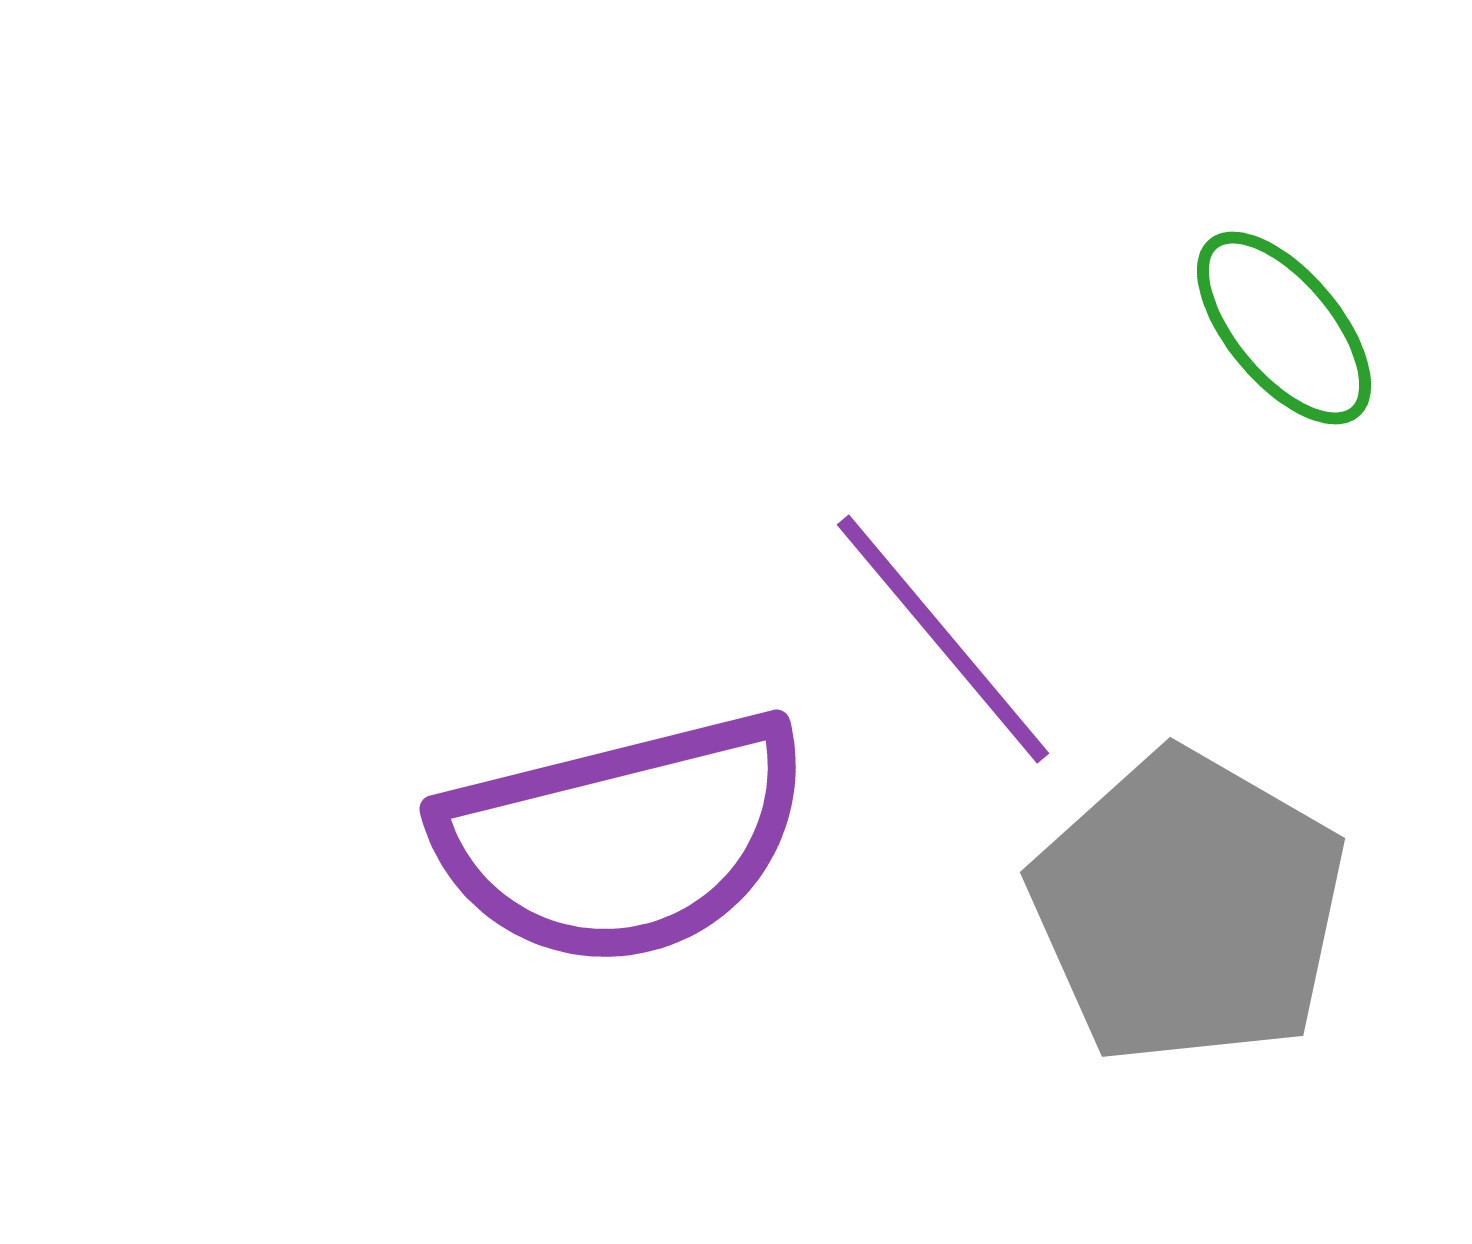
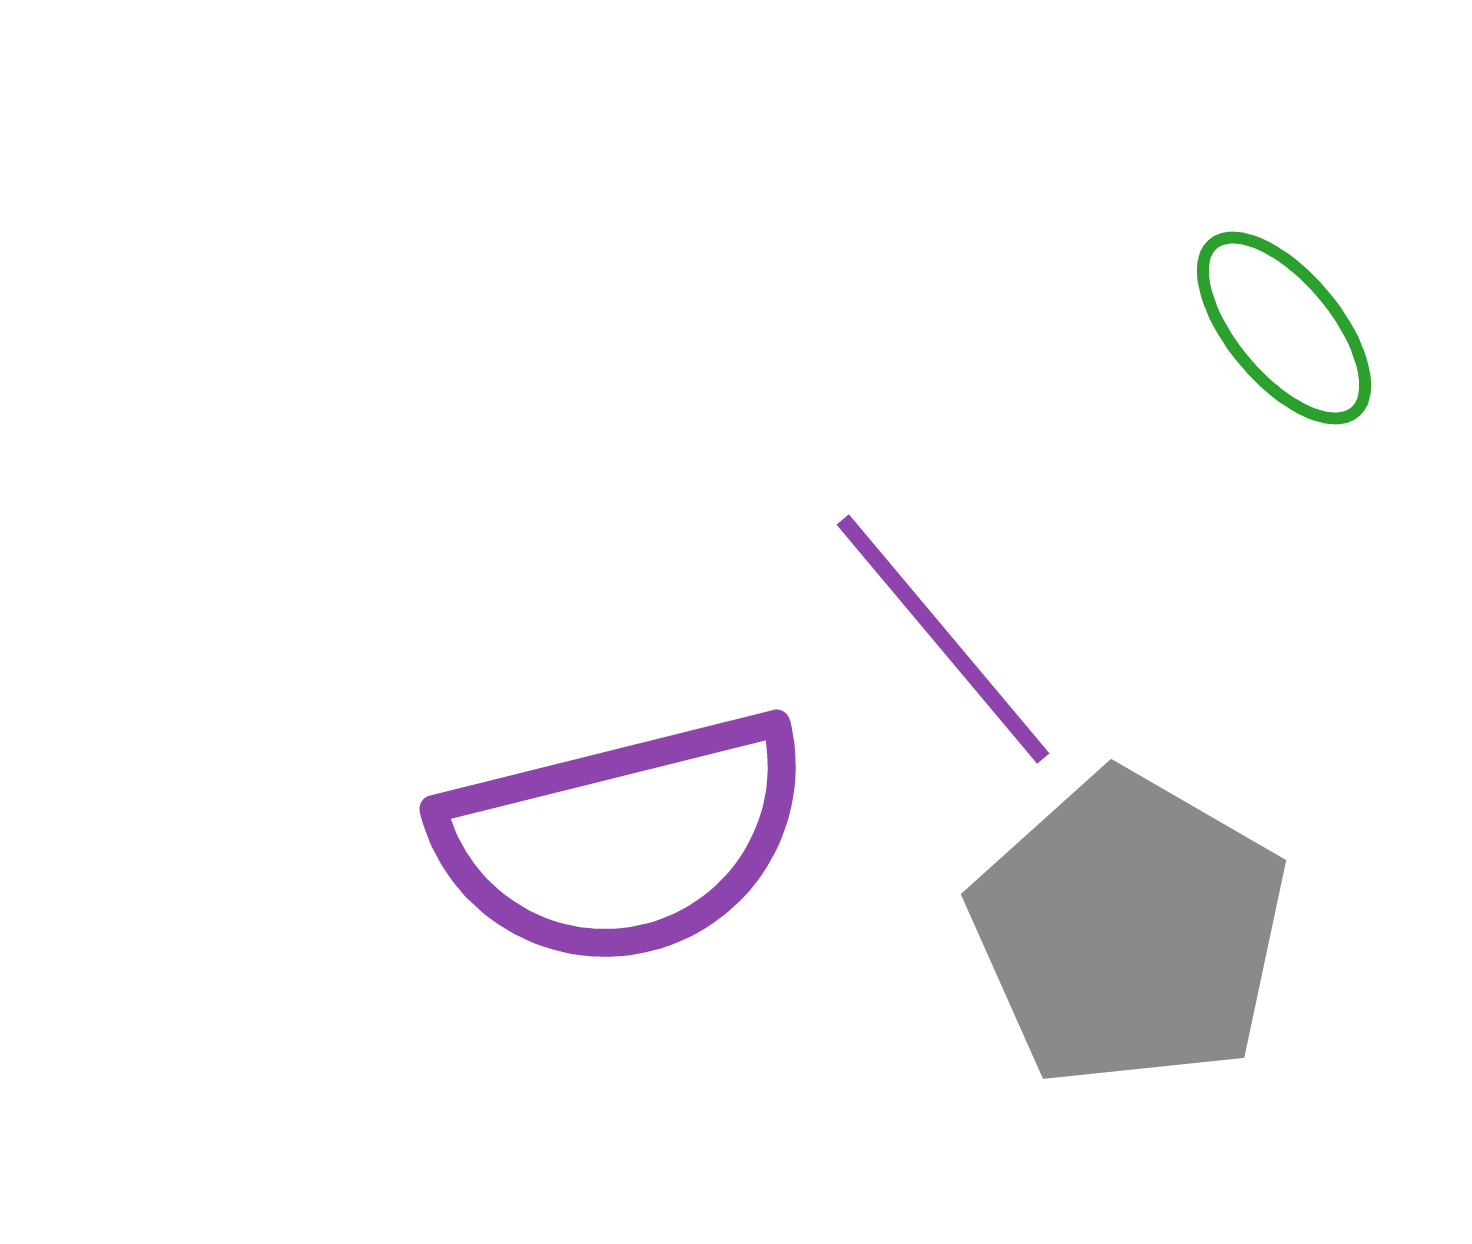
gray pentagon: moved 59 px left, 22 px down
